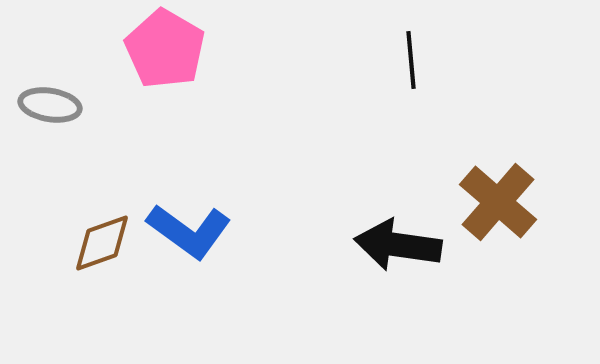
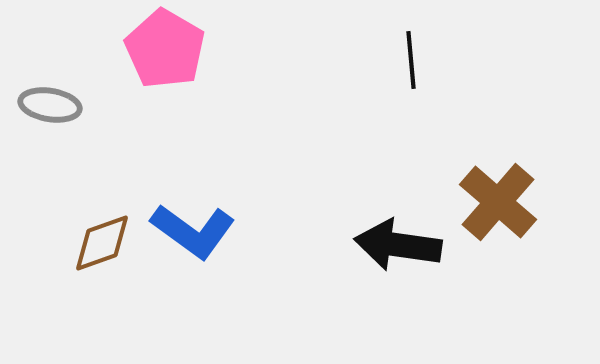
blue L-shape: moved 4 px right
